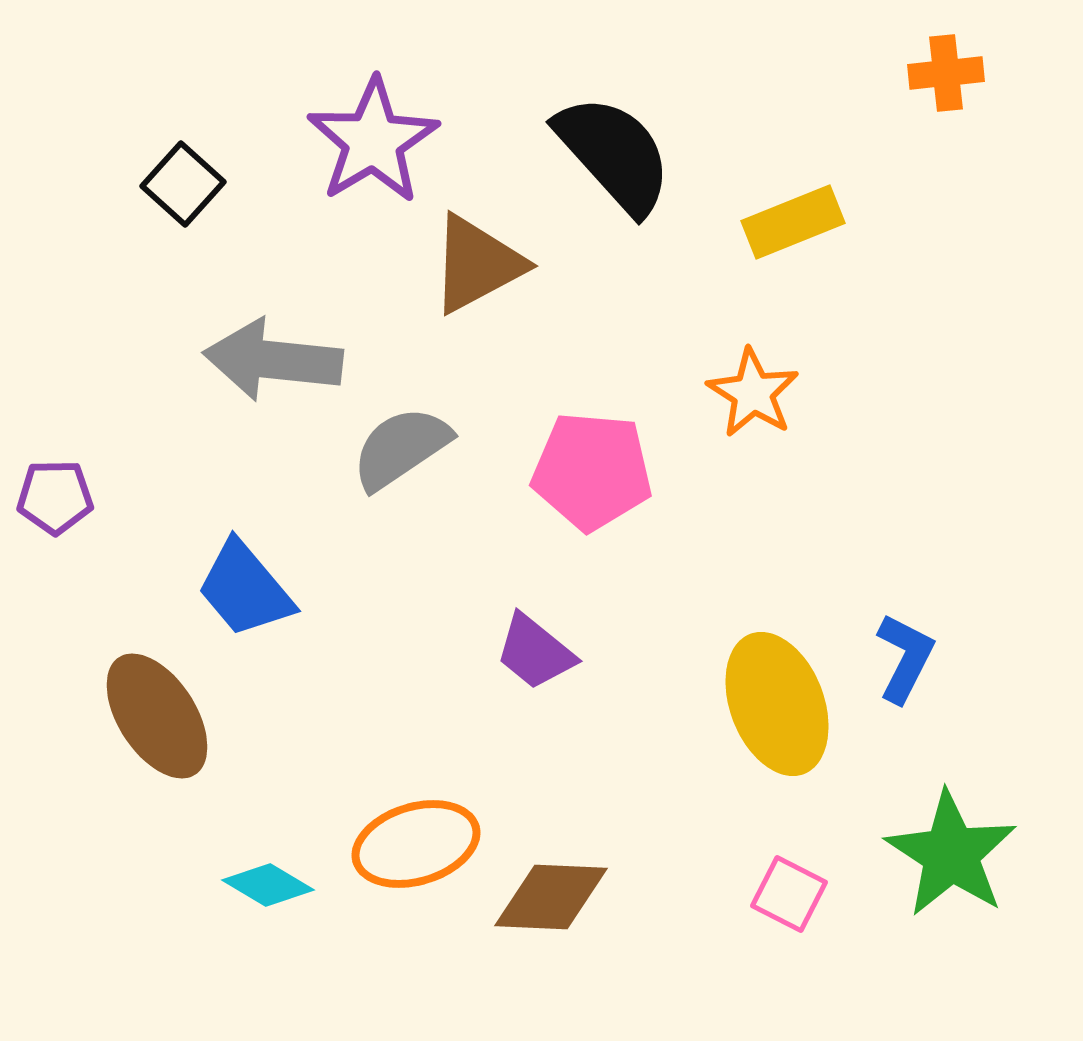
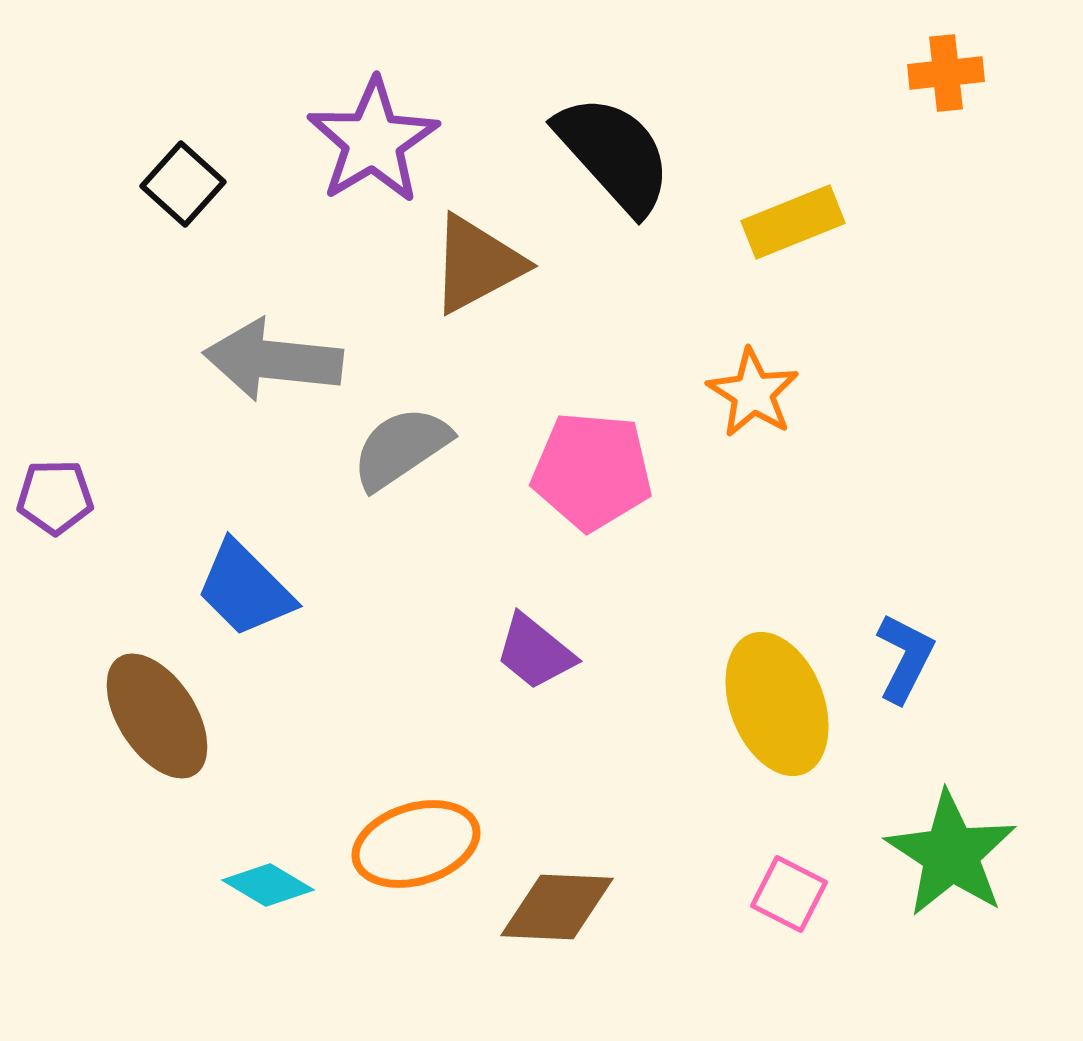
blue trapezoid: rotated 5 degrees counterclockwise
brown diamond: moved 6 px right, 10 px down
